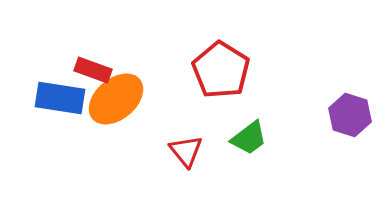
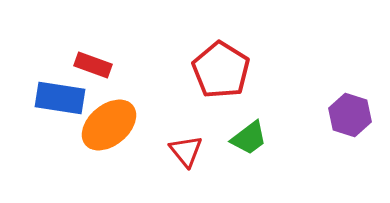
red rectangle: moved 5 px up
orange ellipse: moved 7 px left, 26 px down
